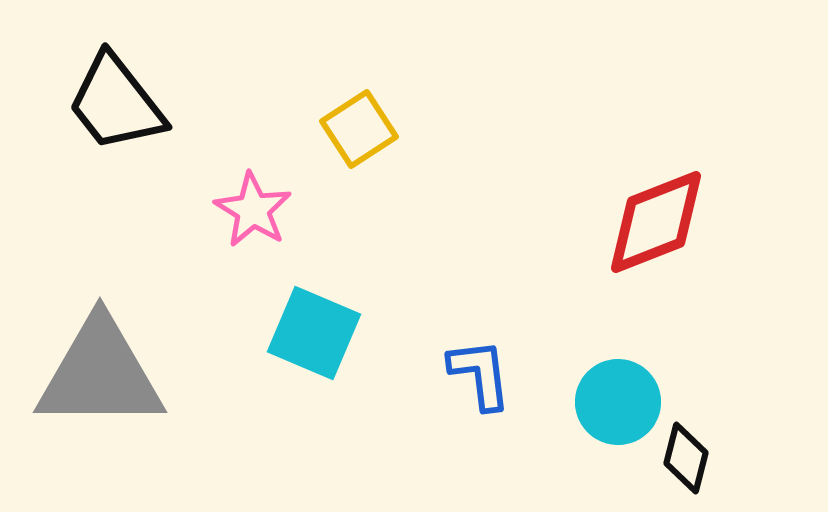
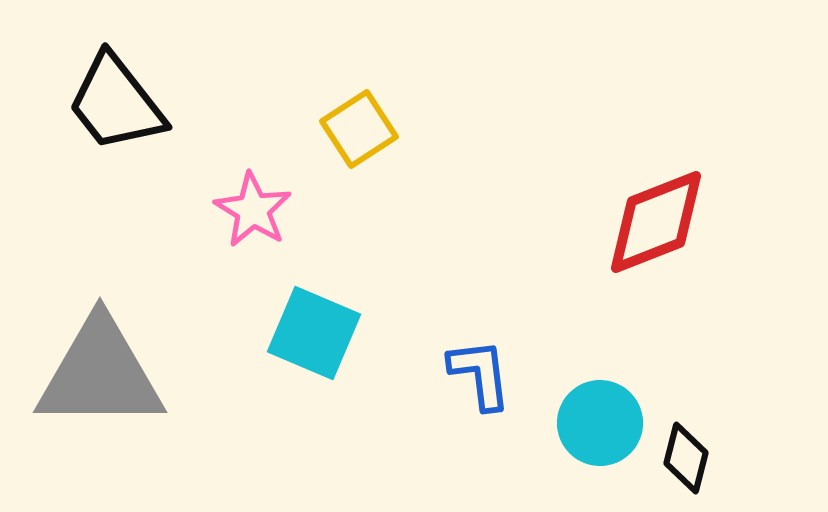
cyan circle: moved 18 px left, 21 px down
